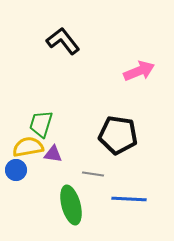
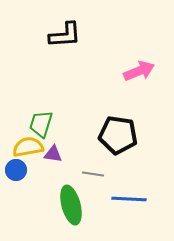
black L-shape: moved 2 px right, 6 px up; rotated 124 degrees clockwise
